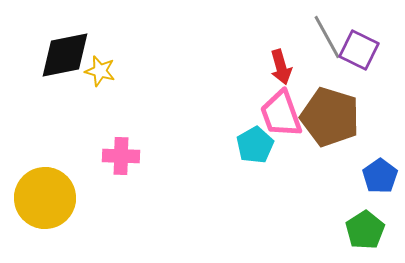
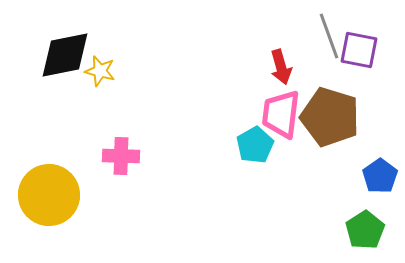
gray line: moved 2 px right, 1 px up; rotated 9 degrees clockwise
purple square: rotated 15 degrees counterclockwise
pink trapezoid: rotated 27 degrees clockwise
yellow circle: moved 4 px right, 3 px up
